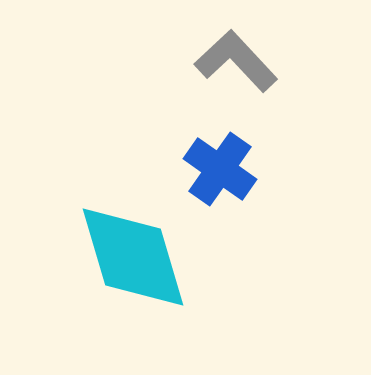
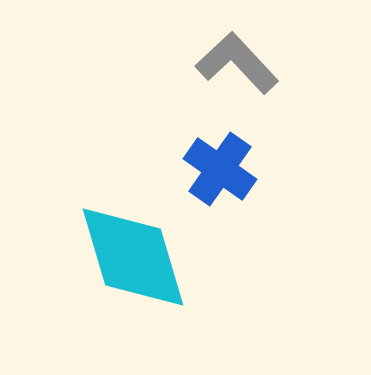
gray L-shape: moved 1 px right, 2 px down
